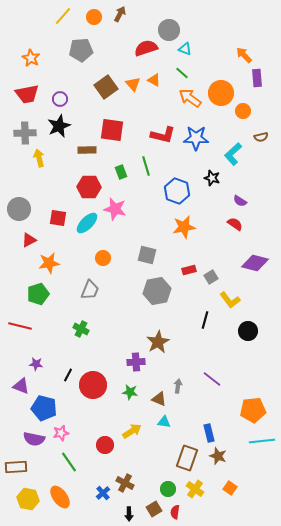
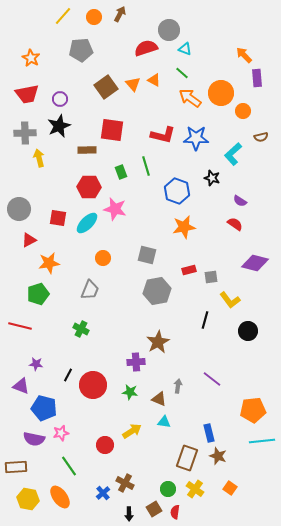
gray square at (211, 277): rotated 24 degrees clockwise
green line at (69, 462): moved 4 px down
